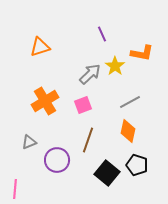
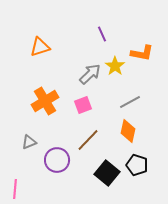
brown line: rotated 25 degrees clockwise
